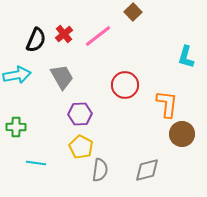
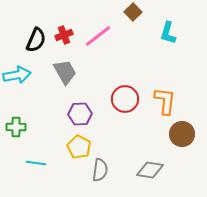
red cross: moved 1 px down; rotated 18 degrees clockwise
cyan L-shape: moved 18 px left, 24 px up
gray trapezoid: moved 3 px right, 5 px up
red circle: moved 14 px down
orange L-shape: moved 2 px left, 3 px up
yellow pentagon: moved 2 px left
gray diamond: moved 3 px right; rotated 24 degrees clockwise
